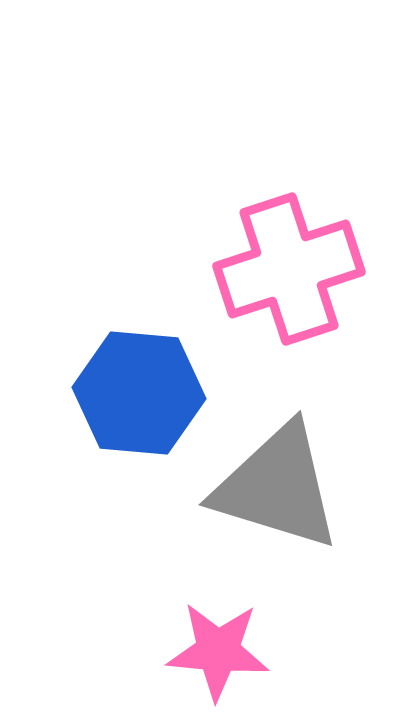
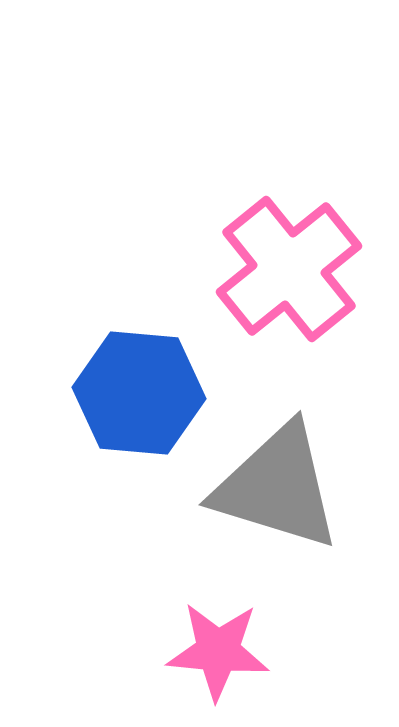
pink cross: rotated 21 degrees counterclockwise
